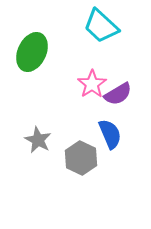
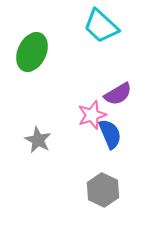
pink star: moved 31 px down; rotated 16 degrees clockwise
gray hexagon: moved 22 px right, 32 px down
